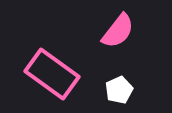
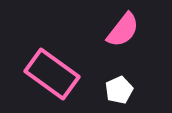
pink semicircle: moved 5 px right, 1 px up
